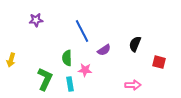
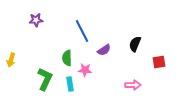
red square: rotated 24 degrees counterclockwise
